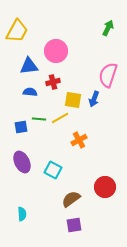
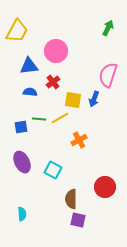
red cross: rotated 24 degrees counterclockwise
brown semicircle: rotated 54 degrees counterclockwise
purple square: moved 4 px right, 5 px up; rotated 21 degrees clockwise
